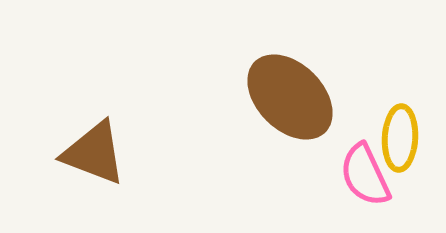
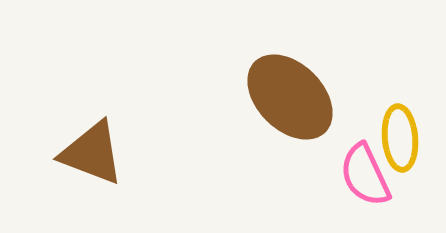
yellow ellipse: rotated 8 degrees counterclockwise
brown triangle: moved 2 px left
